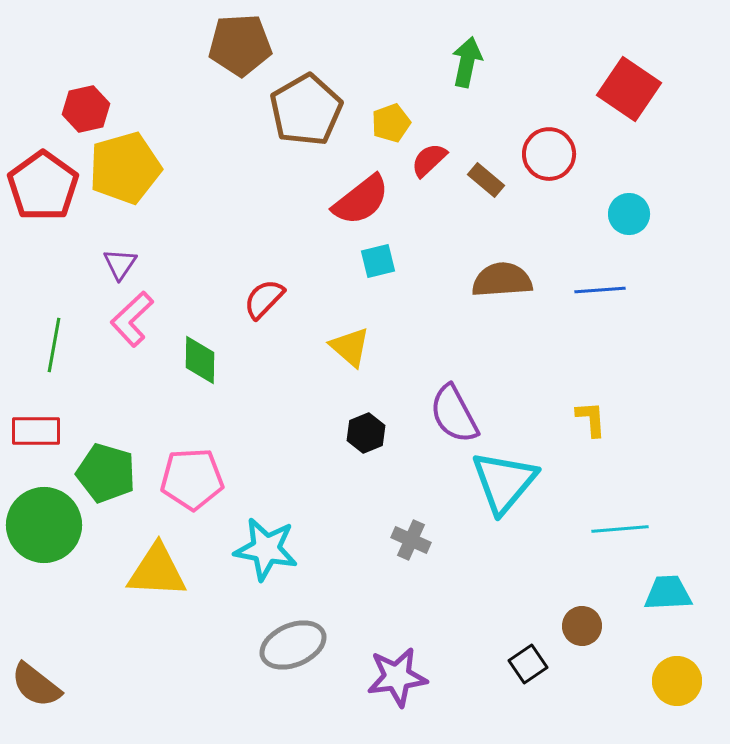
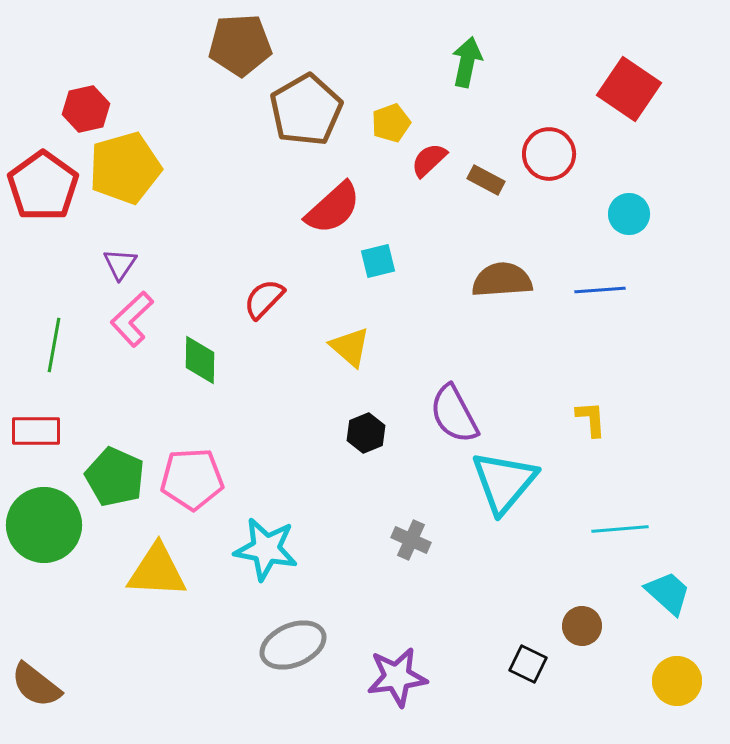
brown rectangle at (486, 180): rotated 12 degrees counterclockwise
red semicircle at (361, 200): moved 28 px left, 8 px down; rotated 4 degrees counterclockwise
green pentagon at (106, 473): moved 9 px right, 4 px down; rotated 8 degrees clockwise
cyan trapezoid at (668, 593): rotated 45 degrees clockwise
black square at (528, 664): rotated 30 degrees counterclockwise
